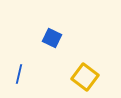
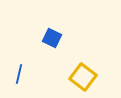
yellow square: moved 2 px left
